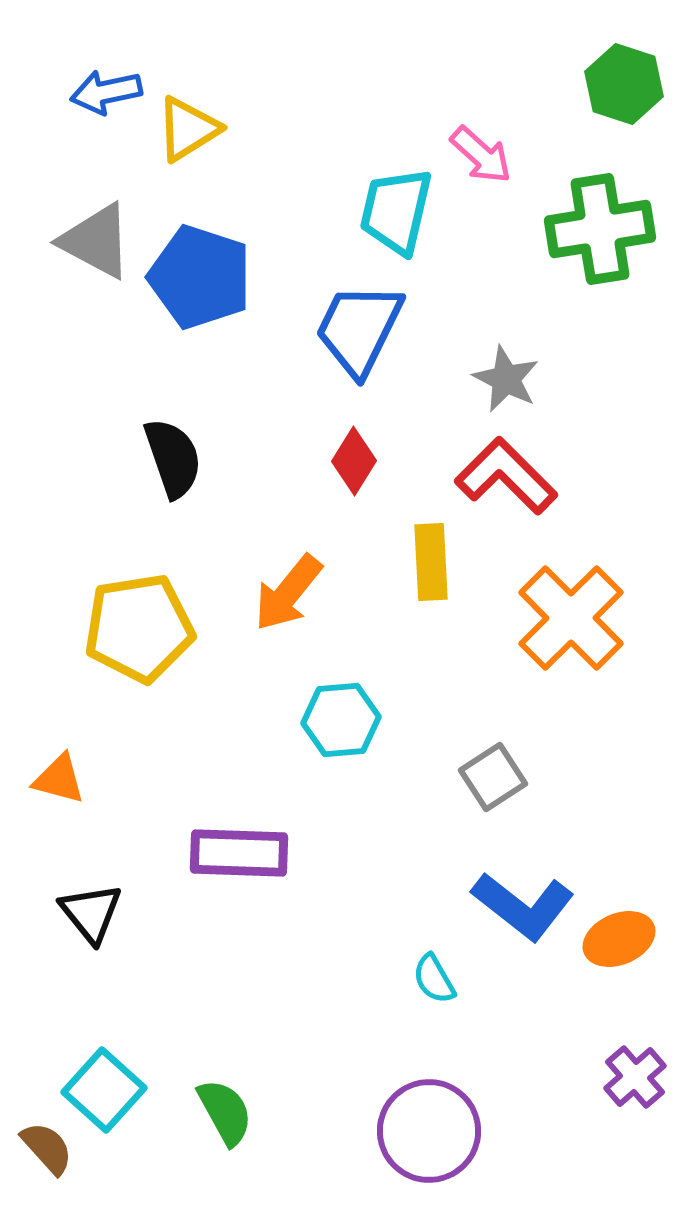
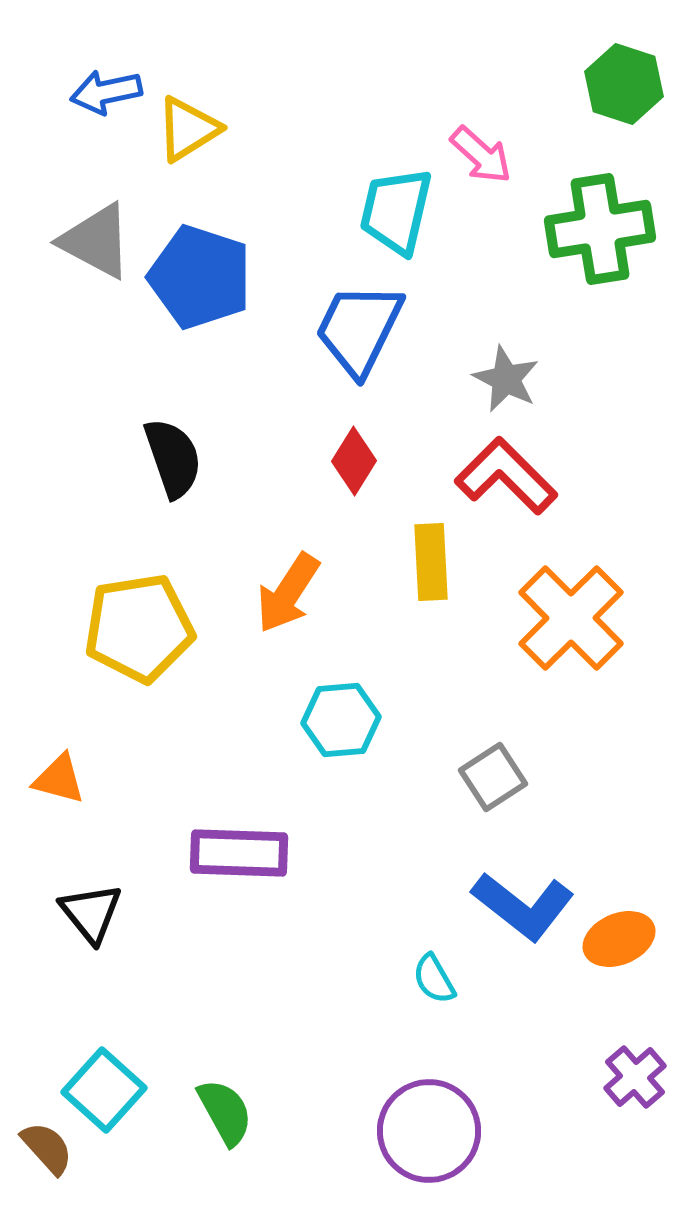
orange arrow: rotated 6 degrees counterclockwise
